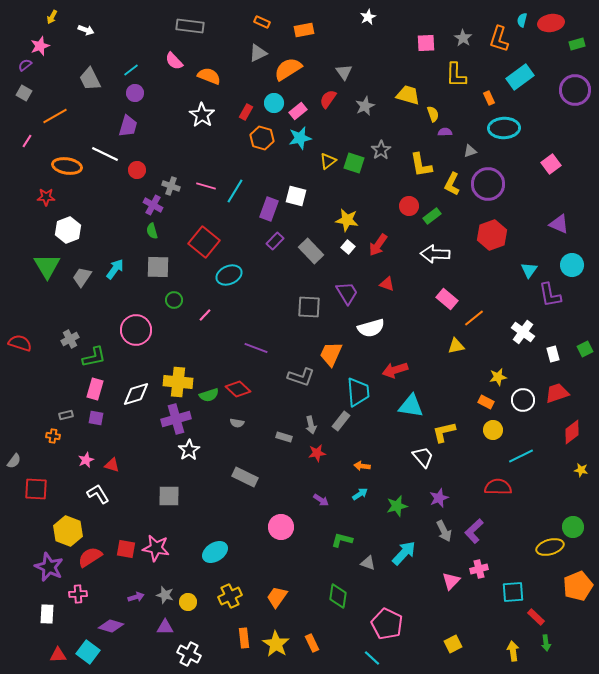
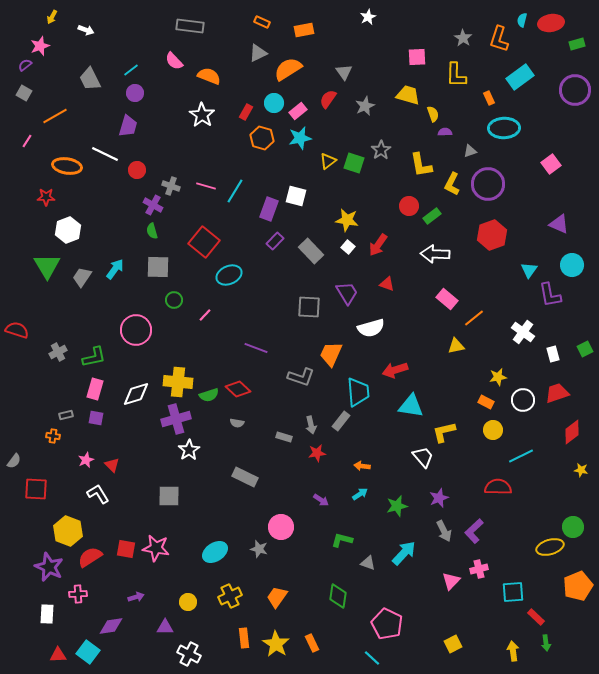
pink square at (426, 43): moved 9 px left, 14 px down
gray cross at (70, 339): moved 12 px left, 13 px down
red semicircle at (20, 343): moved 3 px left, 13 px up
red triangle at (112, 465): rotated 28 degrees clockwise
gray star at (165, 595): moved 94 px right, 46 px up
purple diamond at (111, 626): rotated 25 degrees counterclockwise
